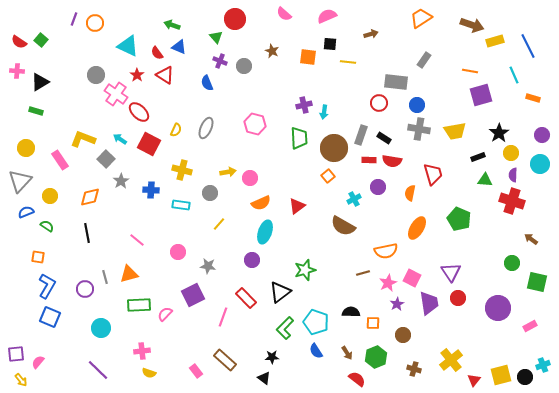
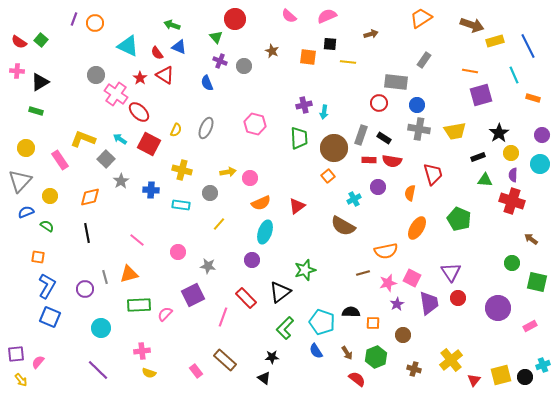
pink semicircle at (284, 14): moved 5 px right, 2 px down
red star at (137, 75): moved 3 px right, 3 px down
pink star at (388, 283): rotated 12 degrees clockwise
cyan pentagon at (316, 322): moved 6 px right
